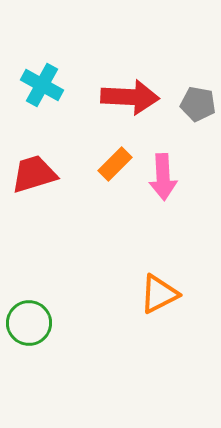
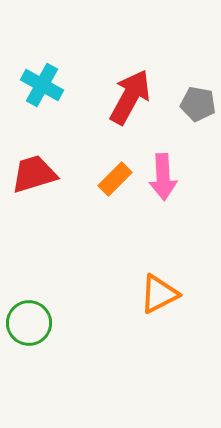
red arrow: rotated 64 degrees counterclockwise
orange rectangle: moved 15 px down
